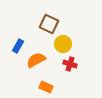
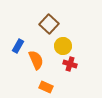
brown square: rotated 18 degrees clockwise
yellow circle: moved 2 px down
orange semicircle: rotated 96 degrees clockwise
